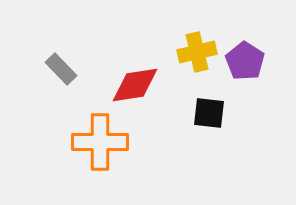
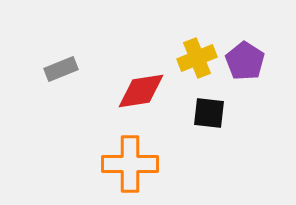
yellow cross: moved 6 px down; rotated 9 degrees counterclockwise
gray rectangle: rotated 68 degrees counterclockwise
red diamond: moved 6 px right, 6 px down
orange cross: moved 30 px right, 22 px down
